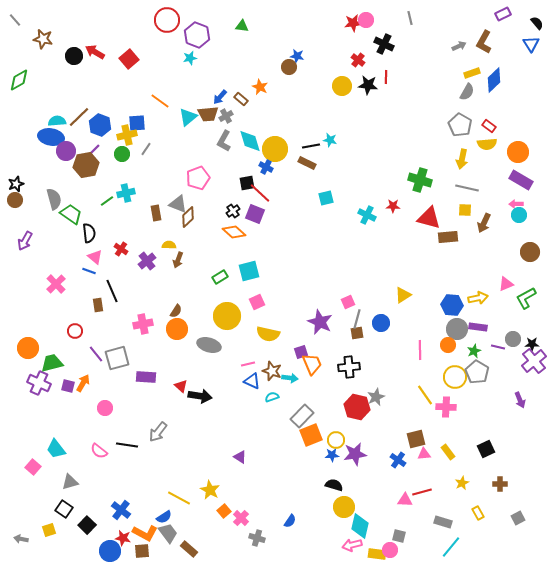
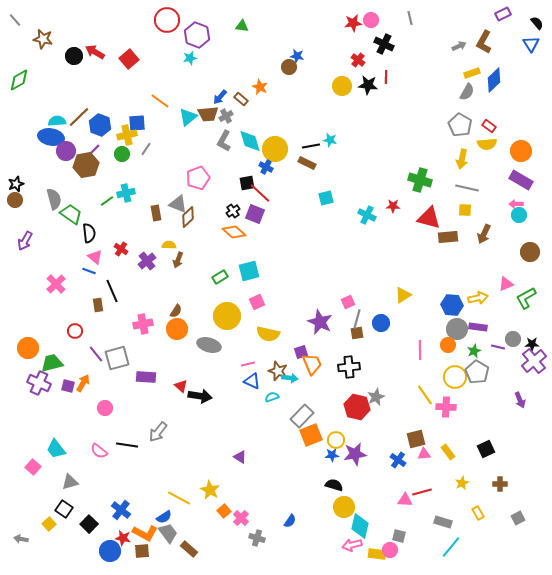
pink circle at (366, 20): moved 5 px right
orange circle at (518, 152): moved 3 px right, 1 px up
brown arrow at (484, 223): moved 11 px down
brown star at (272, 371): moved 6 px right
black square at (87, 525): moved 2 px right, 1 px up
yellow square at (49, 530): moved 6 px up; rotated 24 degrees counterclockwise
